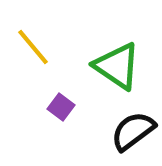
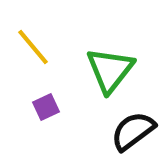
green triangle: moved 7 px left, 4 px down; rotated 34 degrees clockwise
purple square: moved 15 px left; rotated 28 degrees clockwise
